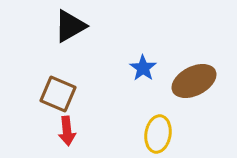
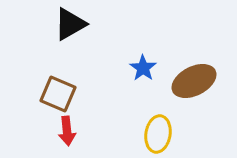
black triangle: moved 2 px up
